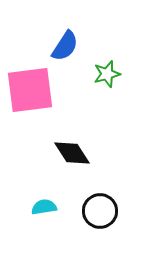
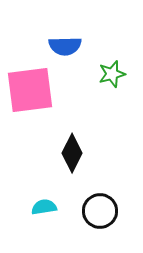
blue semicircle: rotated 56 degrees clockwise
green star: moved 5 px right
black diamond: rotated 60 degrees clockwise
